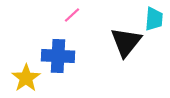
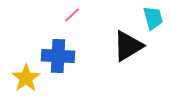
cyan trapezoid: moved 1 px left, 1 px up; rotated 20 degrees counterclockwise
black triangle: moved 2 px right, 4 px down; rotated 20 degrees clockwise
